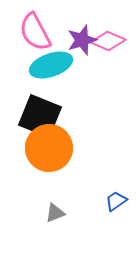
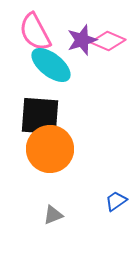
cyan ellipse: rotated 57 degrees clockwise
black square: rotated 18 degrees counterclockwise
orange circle: moved 1 px right, 1 px down
gray triangle: moved 2 px left, 2 px down
